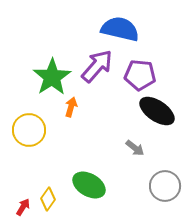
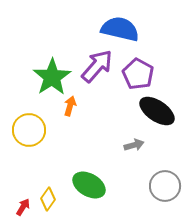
purple pentagon: moved 2 px left, 1 px up; rotated 24 degrees clockwise
orange arrow: moved 1 px left, 1 px up
gray arrow: moved 1 px left, 3 px up; rotated 54 degrees counterclockwise
